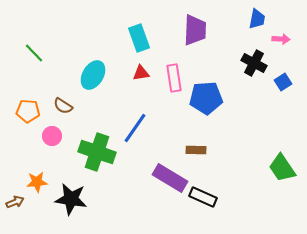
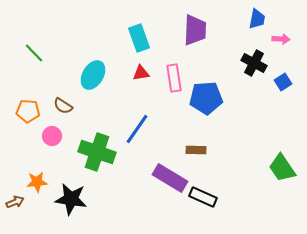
blue line: moved 2 px right, 1 px down
